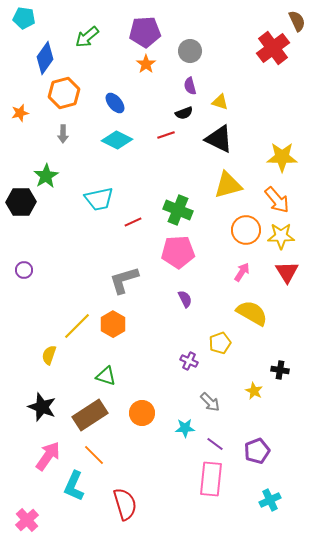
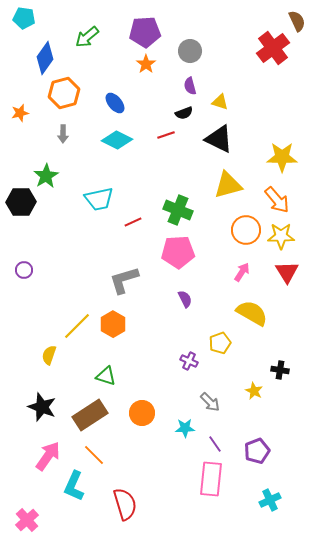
purple line at (215, 444): rotated 18 degrees clockwise
